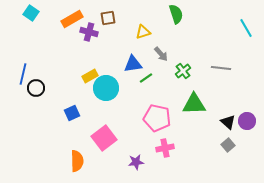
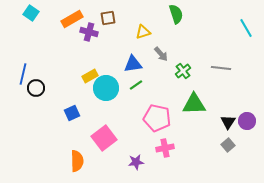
green line: moved 10 px left, 7 px down
black triangle: rotated 21 degrees clockwise
